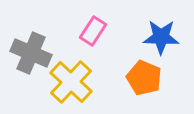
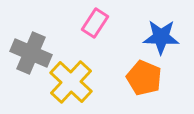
pink rectangle: moved 2 px right, 8 px up
